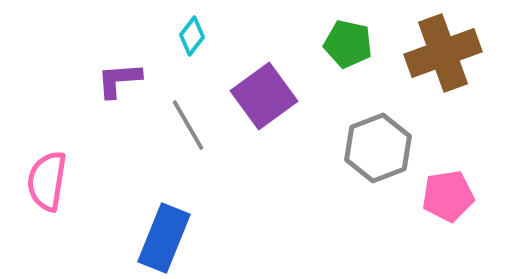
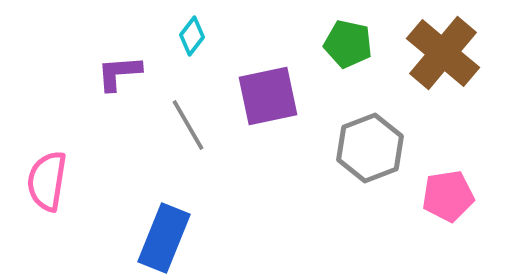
brown cross: rotated 30 degrees counterclockwise
purple L-shape: moved 7 px up
purple square: moved 4 px right; rotated 24 degrees clockwise
gray hexagon: moved 8 px left
